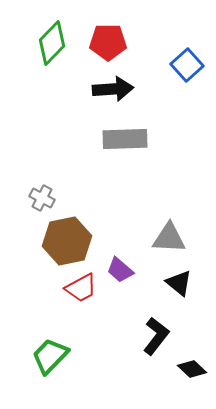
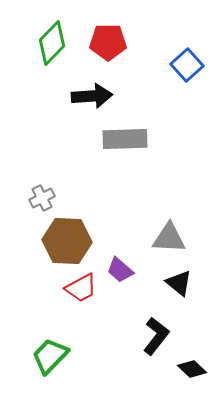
black arrow: moved 21 px left, 7 px down
gray cross: rotated 35 degrees clockwise
brown hexagon: rotated 15 degrees clockwise
